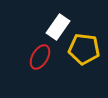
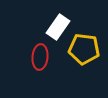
red ellipse: rotated 25 degrees counterclockwise
